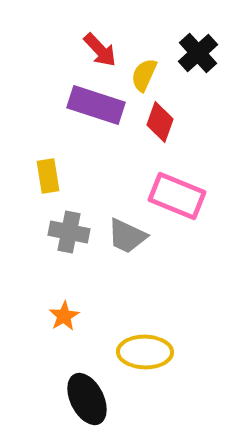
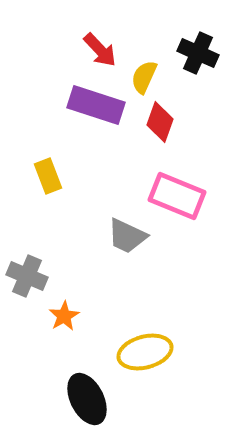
black cross: rotated 24 degrees counterclockwise
yellow semicircle: moved 2 px down
yellow rectangle: rotated 12 degrees counterclockwise
gray cross: moved 42 px left, 44 px down; rotated 12 degrees clockwise
yellow ellipse: rotated 16 degrees counterclockwise
